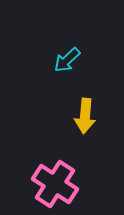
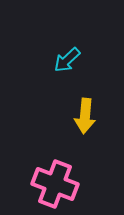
pink cross: rotated 12 degrees counterclockwise
